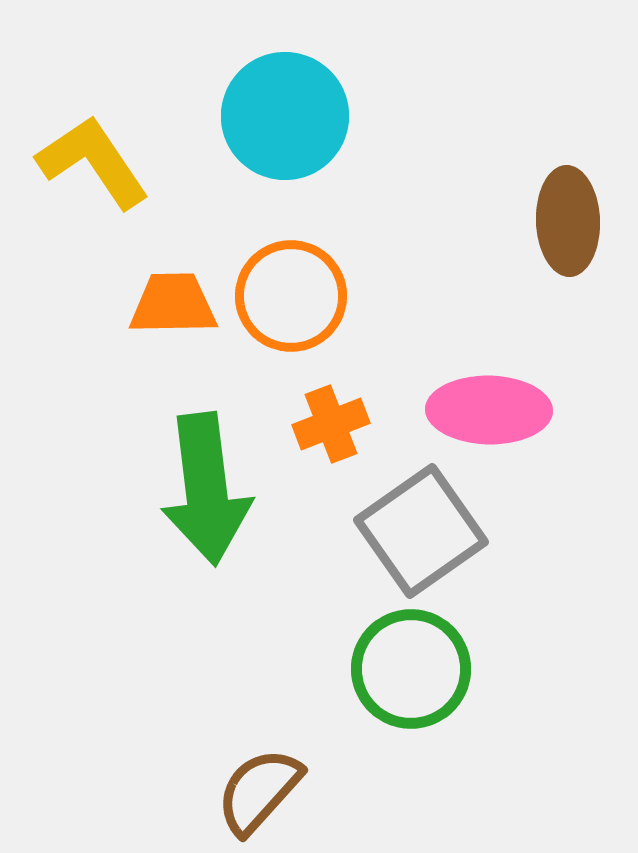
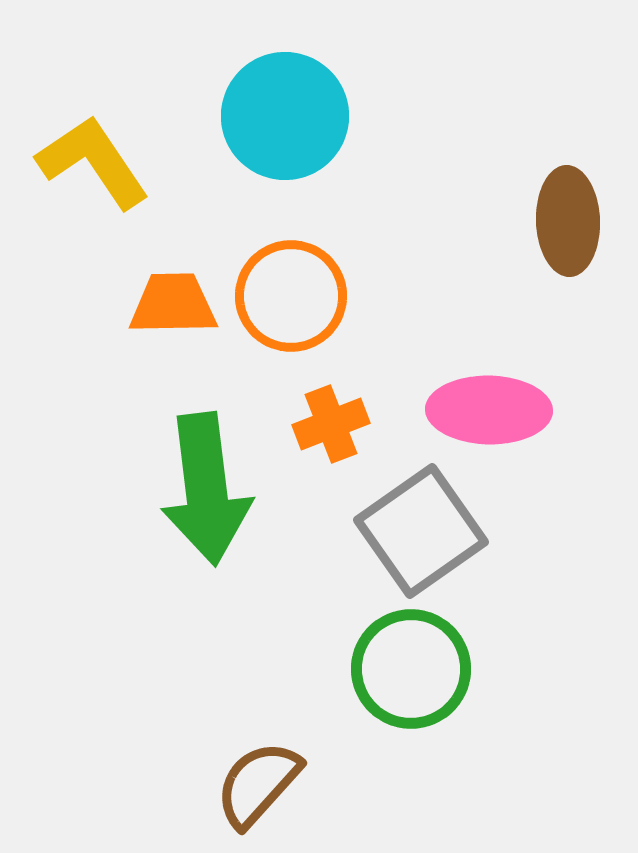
brown semicircle: moved 1 px left, 7 px up
